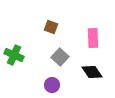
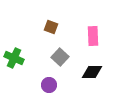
pink rectangle: moved 2 px up
green cross: moved 3 px down
black diamond: rotated 55 degrees counterclockwise
purple circle: moved 3 px left
